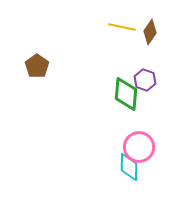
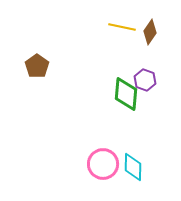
pink circle: moved 36 px left, 17 px down
cyan diamond: moved 4 px right
